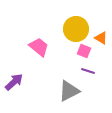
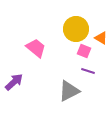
pink trapezoid: moved 3 px left, 1 px down
